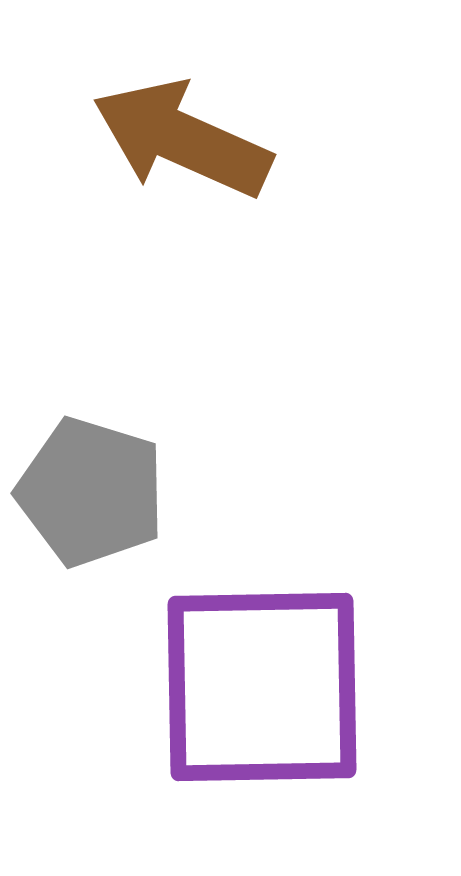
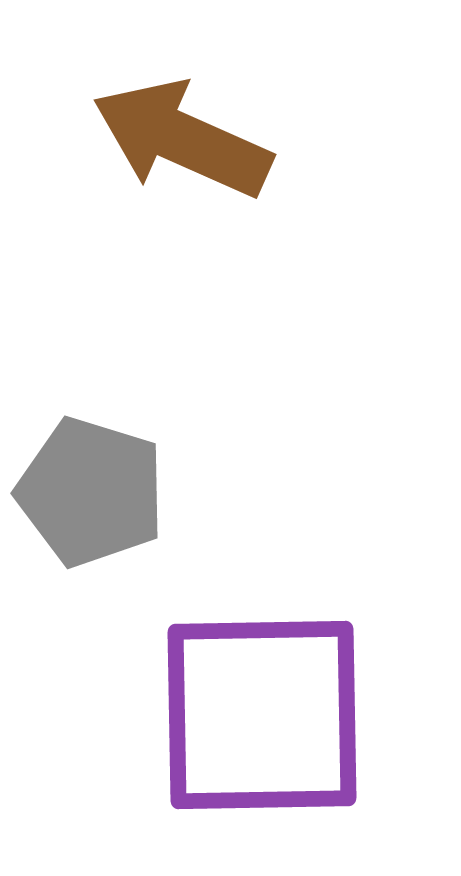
purple square: moved 28 px down
